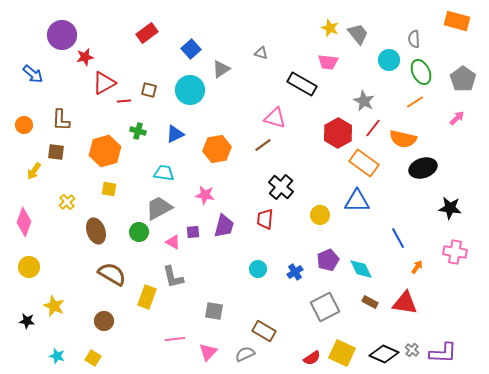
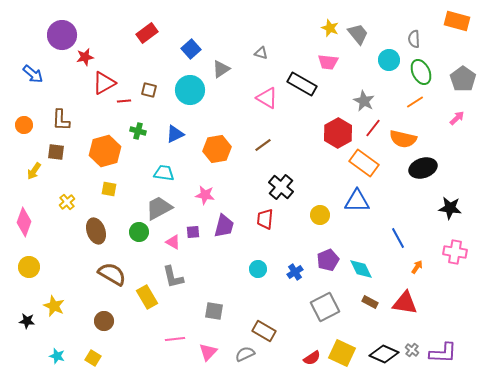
pink triangle at (275, 118): moved 8 px left, 20 px up; rotated 15 degrees clockwise
yellow rectangle at (147, 297): rotated 50 degrees counterclockwise
